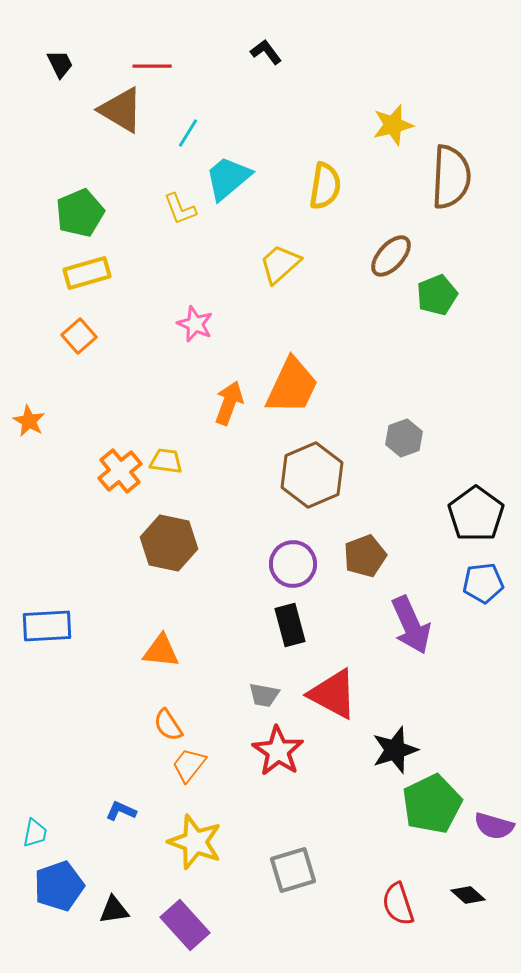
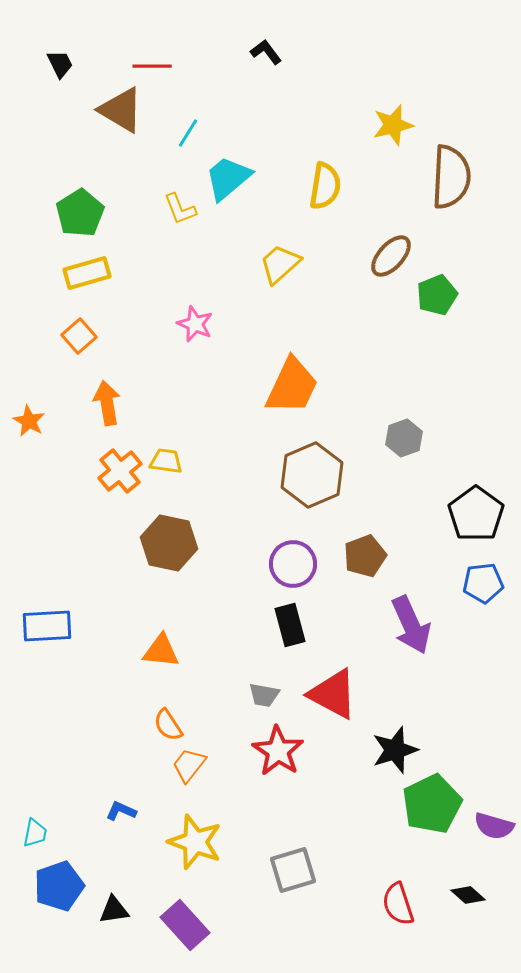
green pentagon at (80, 213): rotated 9 degrees counterclockwise
orange arrow at (229, 403): moved 122 px left; rotated 30 degrees counterclockwise
